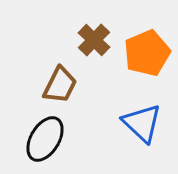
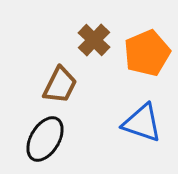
blue triangle: rotated 24 degrees counterclockwise
